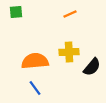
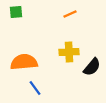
orange semicircle: moved 11 px left, 1 px down
